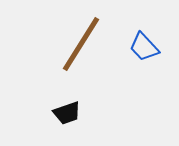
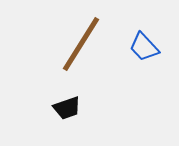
black trapezoid: moved 5 px up
